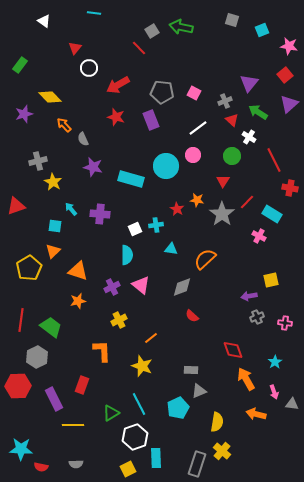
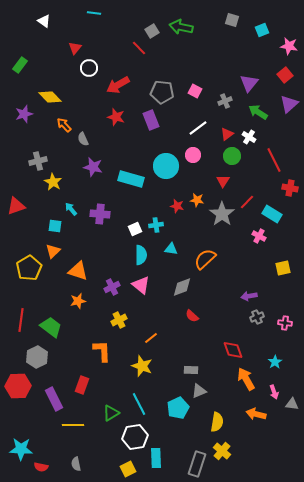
pink square at (194, 93): moved 1 px right, 2 px up
red triangle at (232, 120): moved 5 px left, 14 px down; rotated 40 degrees clockwise
red star at (177, 209): moved 3 px up; rotated 16 degrees counterclockwise
cyan semicircle at (127, 255): moved 14 px right
yellow square at (271, 280): moved 12 px right, 12 px up
white hexagon at (135, 437): rotated 10 degrees clockwise
gray semicircle at (76, 464): rotated 80 degrees clockwise
